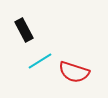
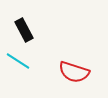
cyan line: moved 22 px left; rotated 65 degrees clockwise
